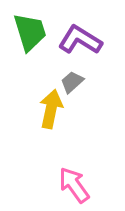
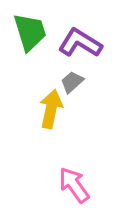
purple L-shape: moved 3 px down
